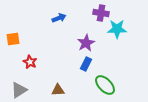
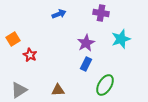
blue arrow: moved 4 px up
cyan star: moved 4 px right, 10 px down; rotated 18 degrees counterclockwise
orange square: rotated 24 degrees counterclockwise
red star: moved 7 px up
green ellipse: rotated 75 degrees clockwise
